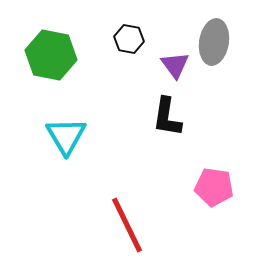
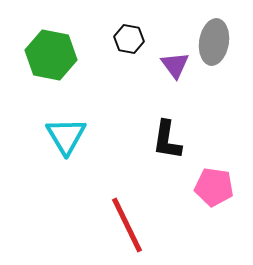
black L-shape: moved 23 px down
